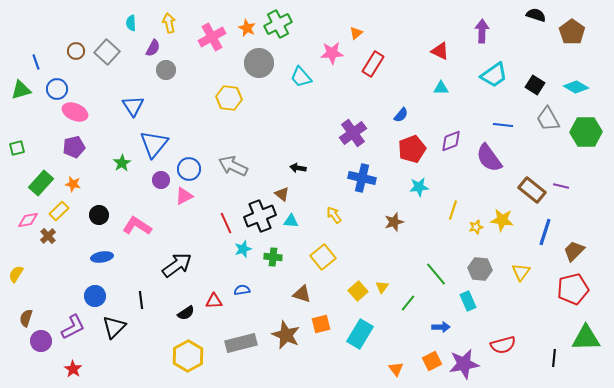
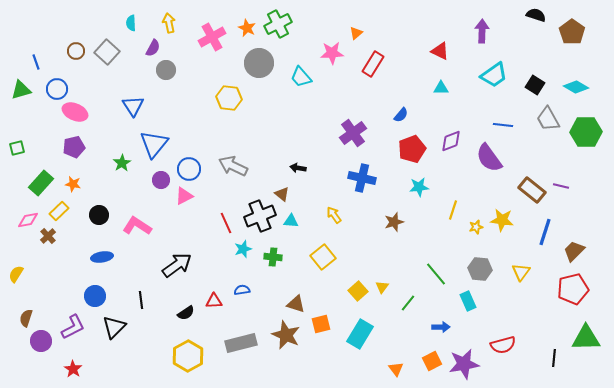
brown triangle at (302, 294): moved 6 px left, 10 px down
